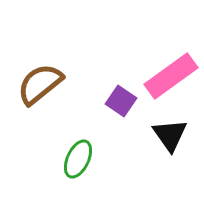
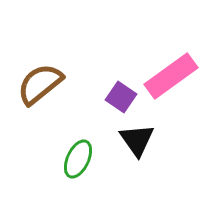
purple square: moved 4 px up
black triangle: moved 33 px left, 5 px down
